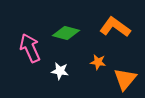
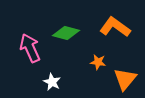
white star: moved 8 px left, 11 px down; rotated 18 degrees clockwise
